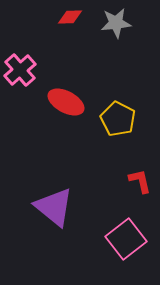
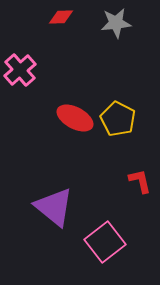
red diamond: moved 9 px left
red ellipse: moved 9 px right, 16 px down
pink square: moved 21 px left, 3 px down
